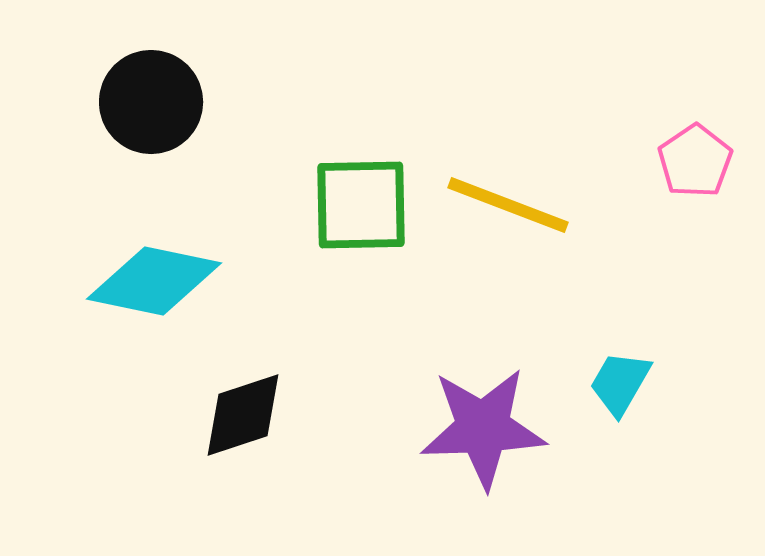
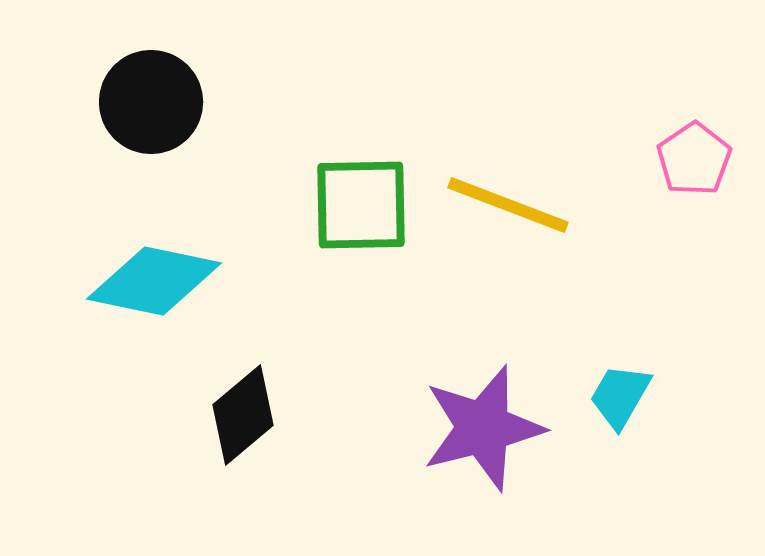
pink pentagon: moved 1 px left, 2 px up
cyan trapezoid: moved 13 px down
black diamond: rotated 22 degrees counterclockwise
purple star: rotated 12 degrees counterclockwise
